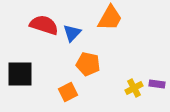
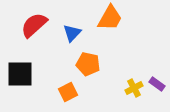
red semicircle: moved 10 px left; rotated 60 degrees counterclockwise
purple rectangle: rotated 28 degrees clockwise
